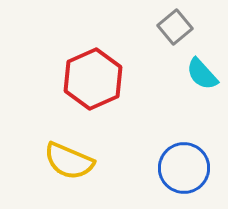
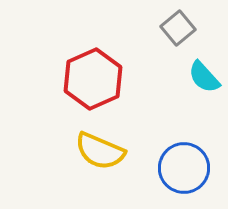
gray square: moved 3 px right, 1 px down
cyan semicircle: moved 2 px right, 3 px down
yellow semicircle: moved 31 px right, 10 px up
